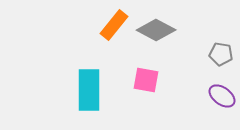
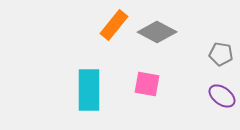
gray diamond: moved 1 px right, 2 px down
pink square: moved 1 px right, 4 px down
